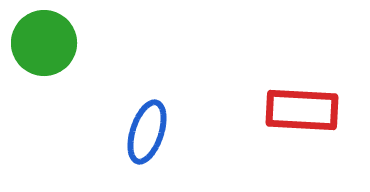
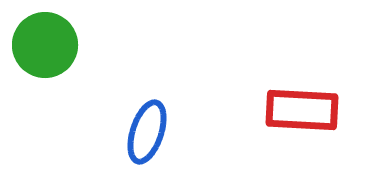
green circle: moved 1 px right, 2 px down
